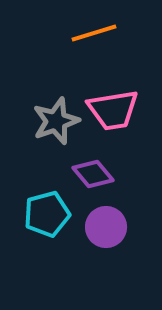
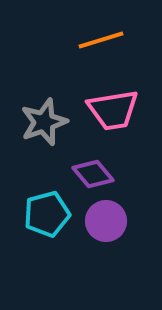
orange line: moved 7 px right, 7 px down
gray star: moved 12 px left, 1 px down
purple circle: moved 6 px up
